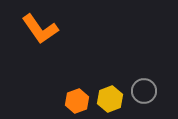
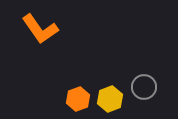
gray circle: moved 4 px up
orange hexagon: moved 1 px right, 2 px up
